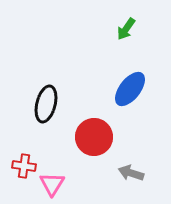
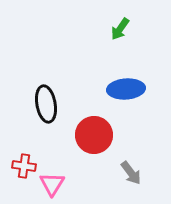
green arrow: moved 6 px left
blue ellipse: moved 4 px left; rotated 48 degrees clockwise
black ellipse: rotated 24 degrees counterclockwise
red circle: moved 2 px up
gray arrow: rotated 145 degrees counterclockwise
